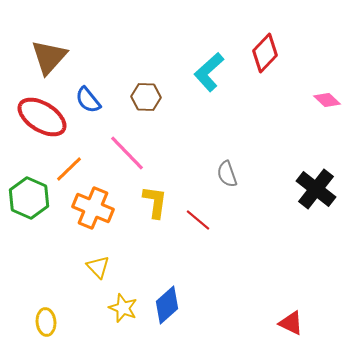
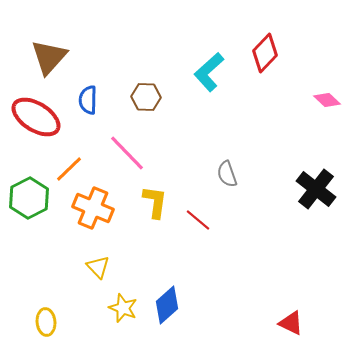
blue semicircle: rotated 40 degrees clockwise
red ellipse: moved 6 px left
green hexagon: rotated 9 degrees clockwise
